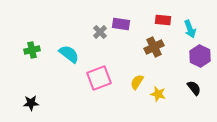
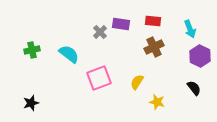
red rectangle: moved 10 px left, 1 px down
yellow star: moved 1 px left, 8 px down
black star: rotated 14 degrees counterclockwise
